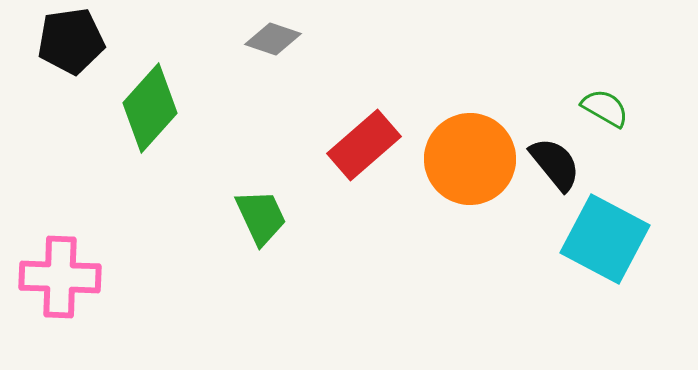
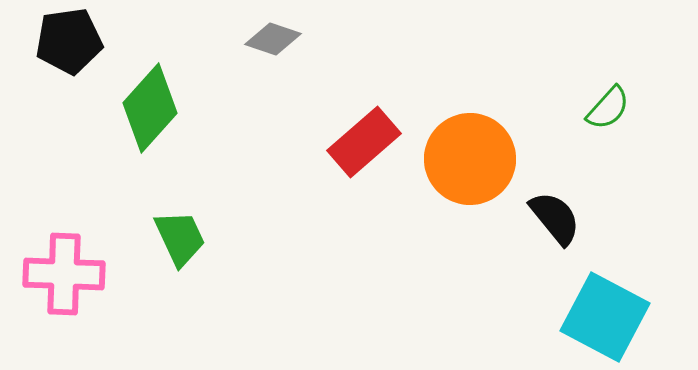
black pentagon: moved 2 px left
green semicircle: moved 3 px right; rotated 102 degrees clockwise
red rectangle: moved 3 px up
black semicircle: moved 54 px down
green trapezoid: moved 81 px left, 21 px down
cyan square: moved 78 px down
pink cross: moved 4 px right, 3 px up
